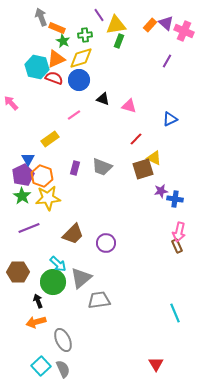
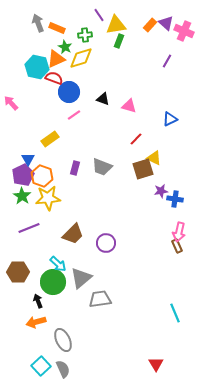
gray arrow at (41, 17): moved 3 px left, 6 px down
green star at (63, 41): moved 2 px right, 6 px down
blue circle at (79, 80): moved 10 px left, 12 px down
gray trapezoid at (99, 300): moved 1 px right, 1 px up
